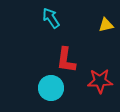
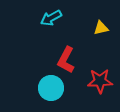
cyan arrow: rotated 85 degrees counterclockwise
yellow triangle: moved 5 px left, 3 px down
red L-shape: rotated 20 degrees clockwise
